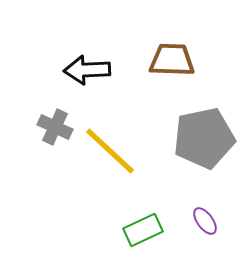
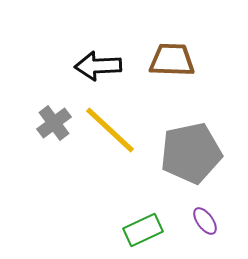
black arrow: moved 11 px right, 4 px up
gray cross: moved 1 px left, 4 px up; rotated 28 degrees clockwise
gray pentagon: moved 13 px left, 15 px down
yellow line: moved 21 px up
